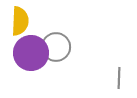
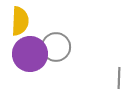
purple circle: moved 1 px left, 1 px down
